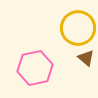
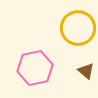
brown triangle: moved 13 px down
